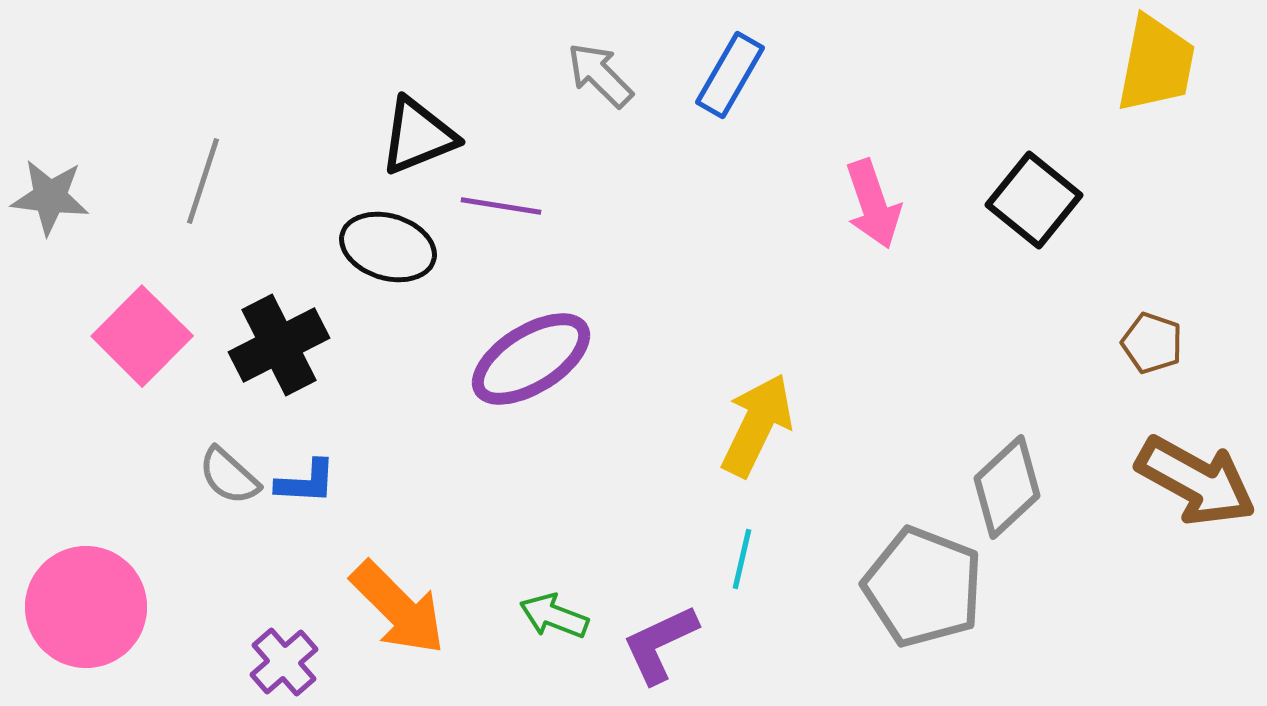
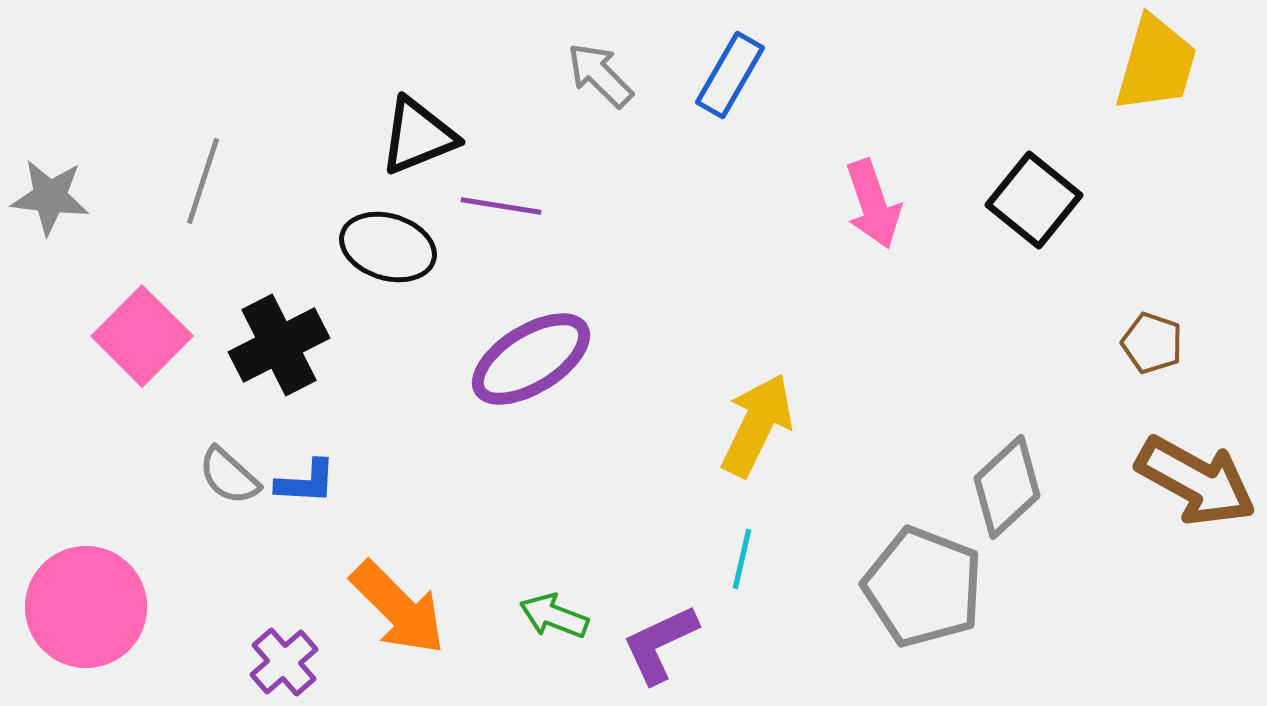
yellow trapezoid: rotated 5 degrees clockwise
